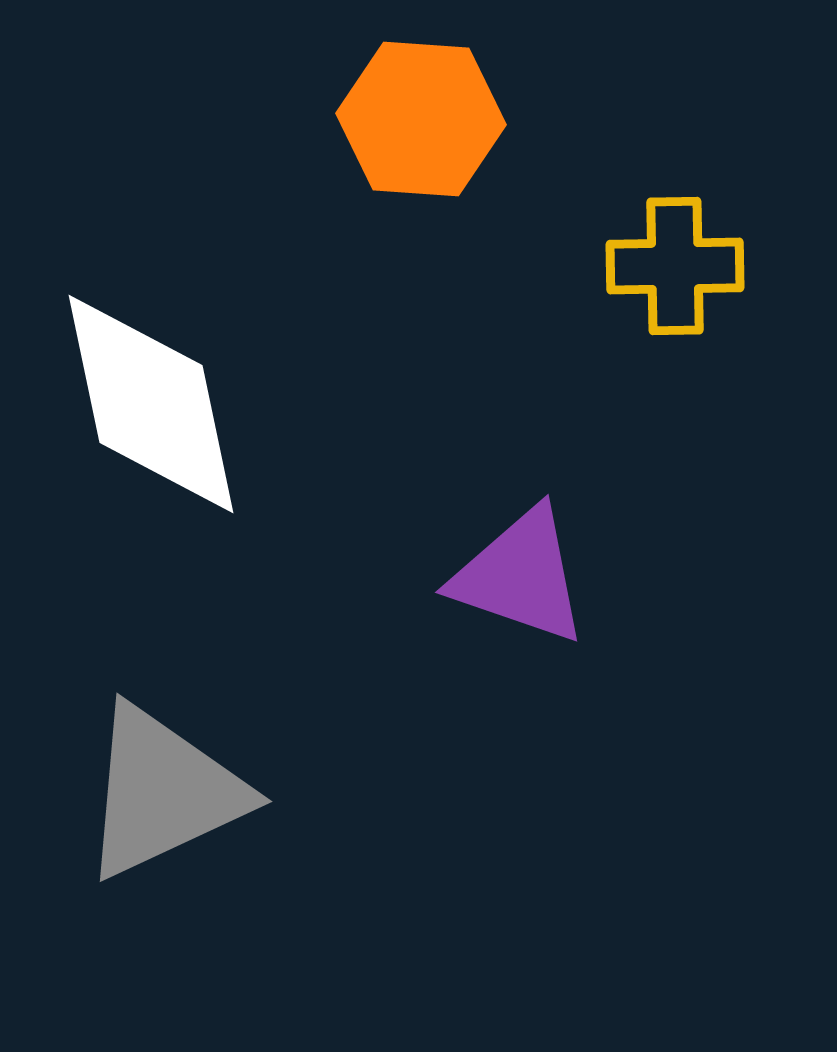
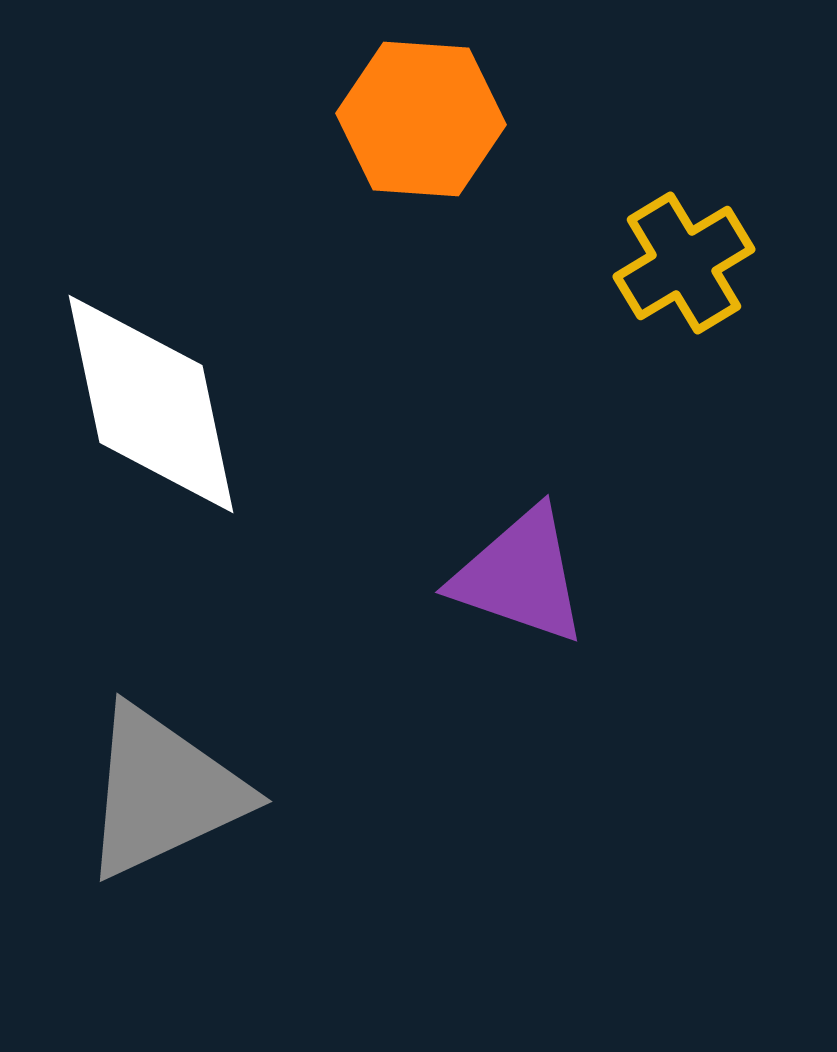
yellow cross: moved 9 px right, 3 px up; rotated 30 degrees counterclockwise
